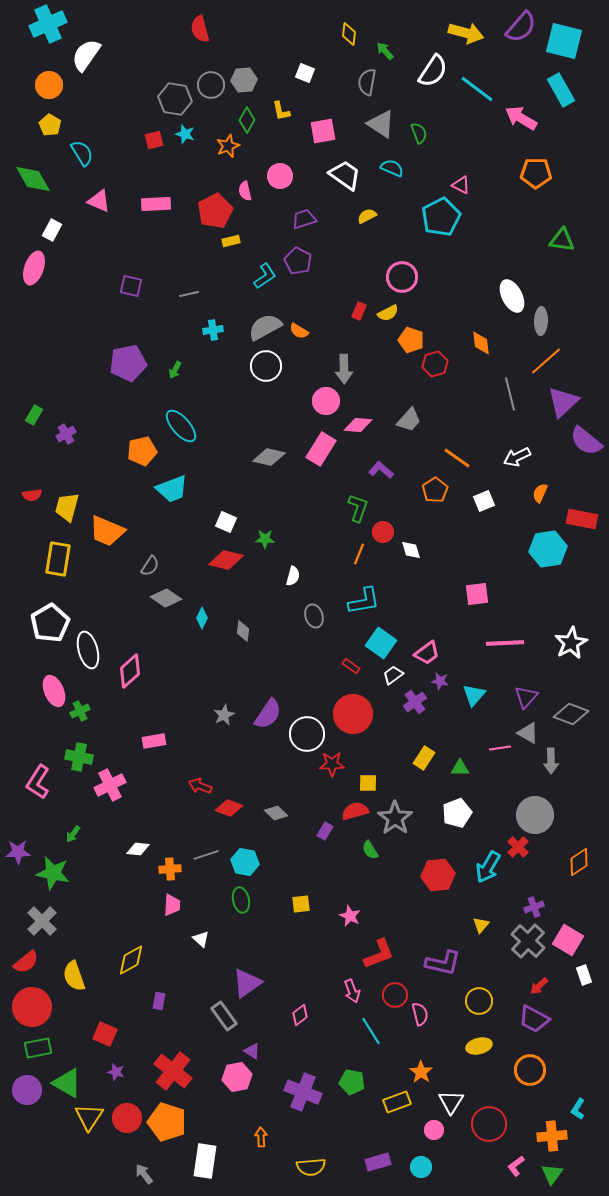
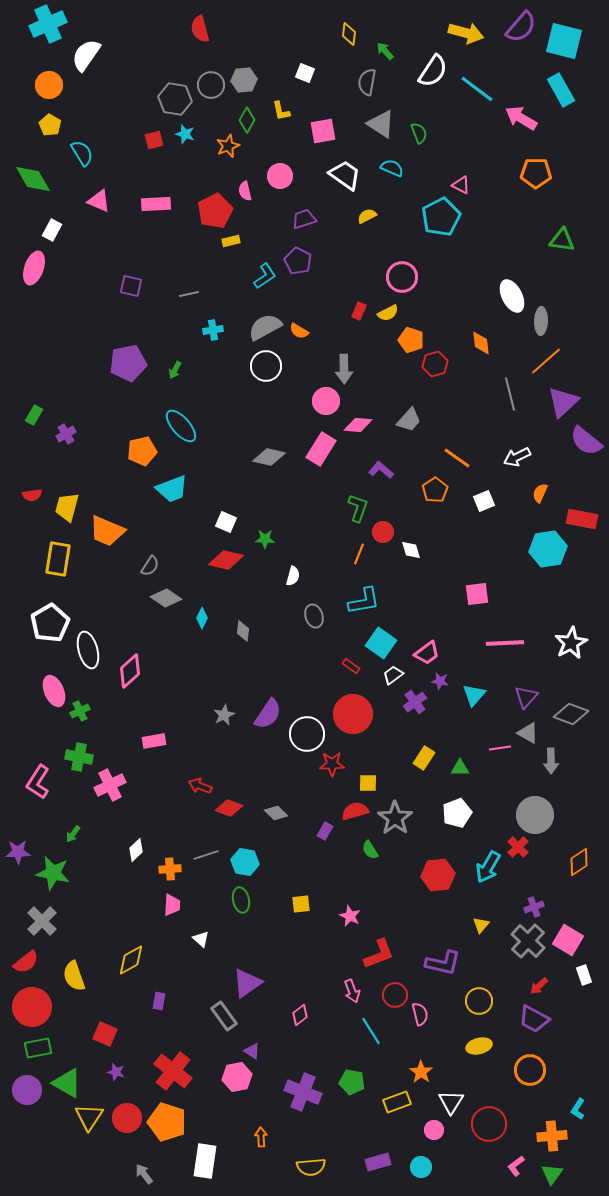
white diamond at (138, 849): moved 2 px left, 1 px down; rotated 50 degrees counterclockwise
